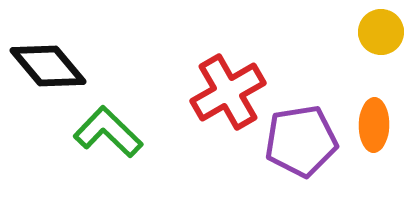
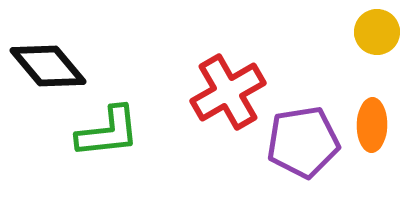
yellow circle: moved 4 px left
orange ellipse: moved 2 px left
green L-shape: rotated 130 degrees clockwise
purple pentagon: moved 2 px right, 1 px down
